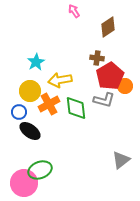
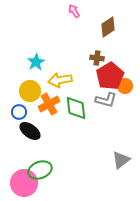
gray L-shape: moved 2 px right
